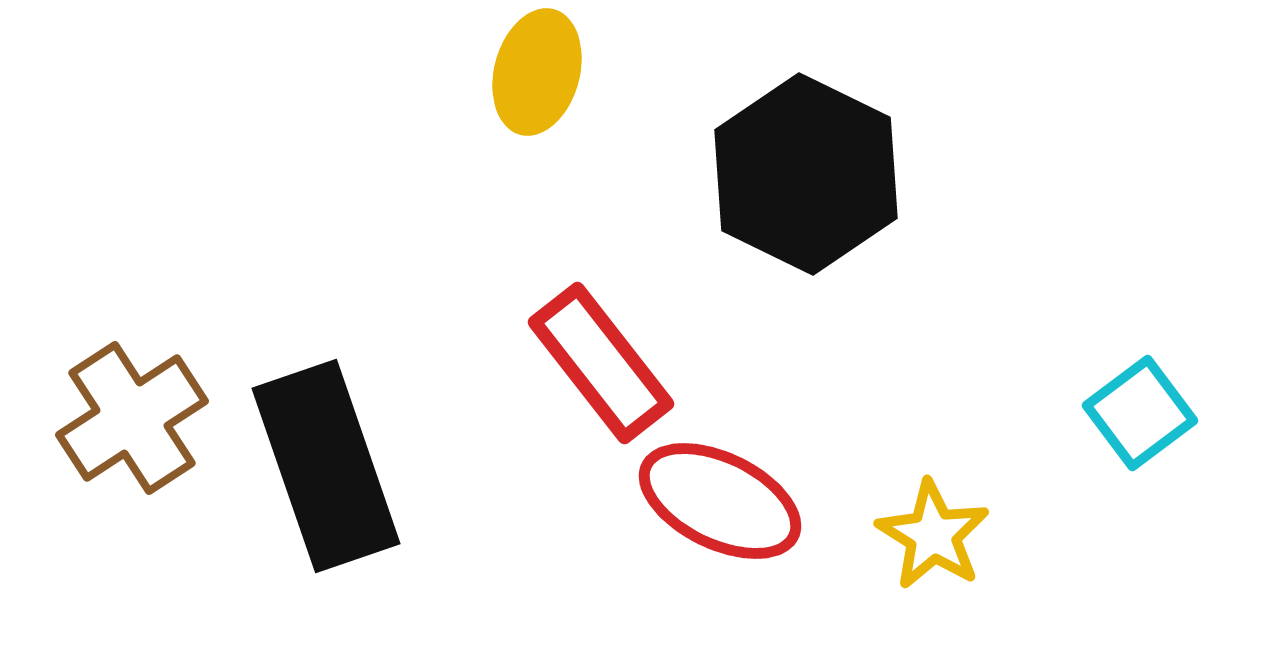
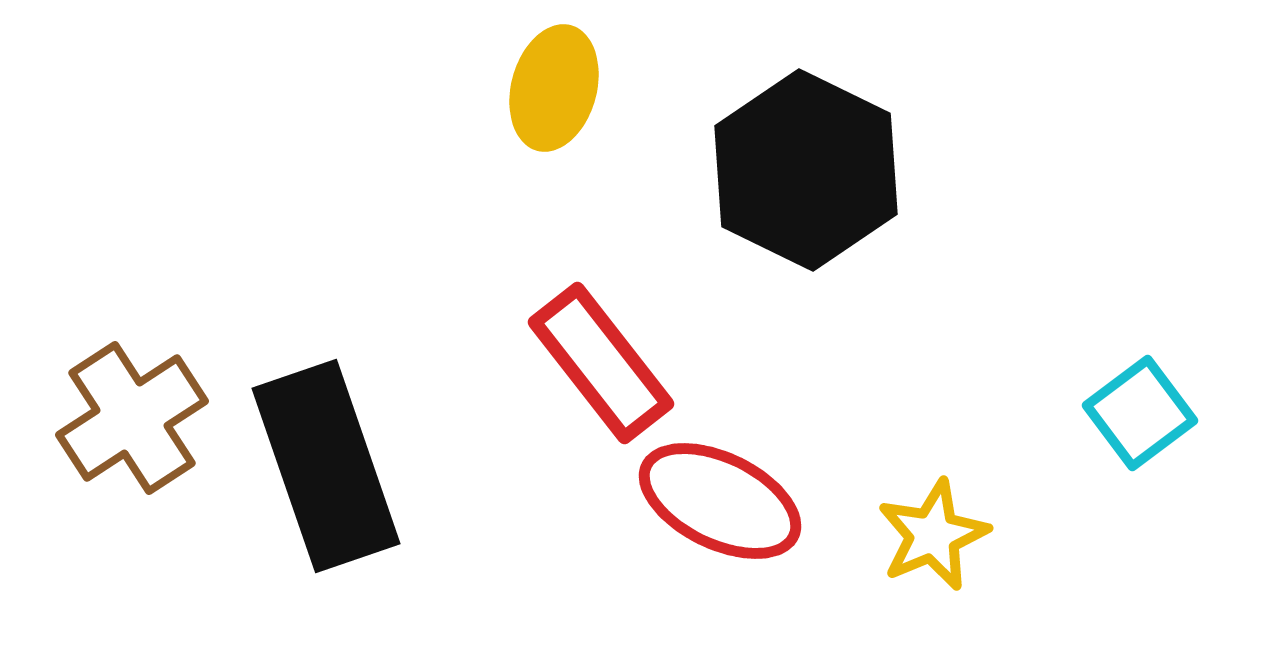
yellow ellipse: moved 17 px right, 16 px down
black hexagon: moved 4 px up
yellow star: rotated 17 degrees clockwise
